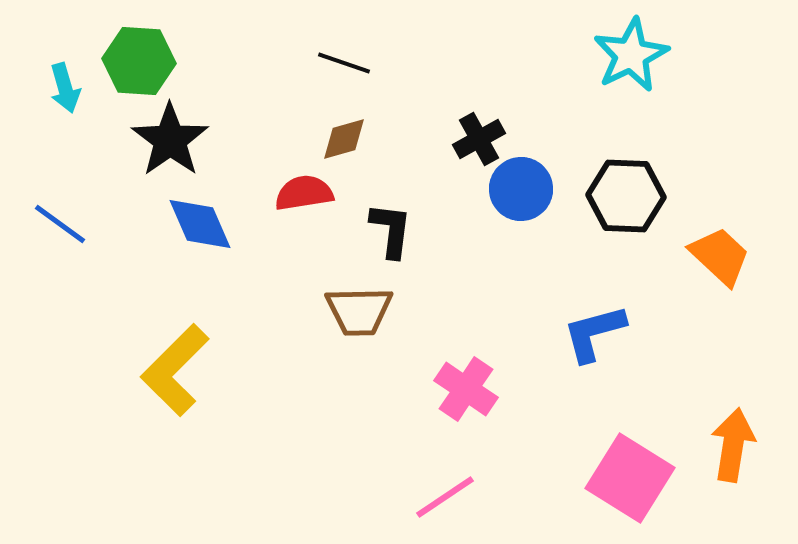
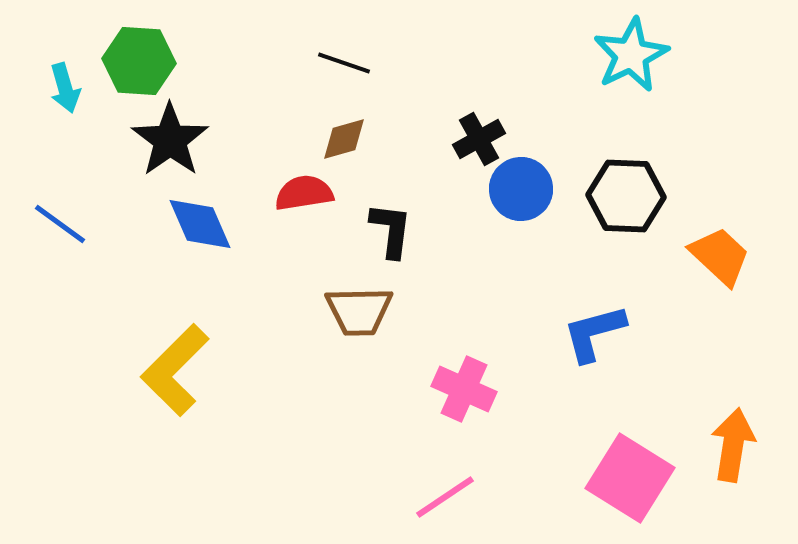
pink cross: moved 2 px left; rotated 10 degrees counterclockwise
